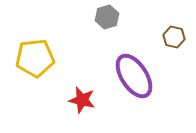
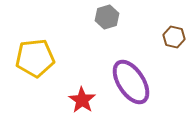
purple ellipse: moved 3 px left, 6 px down
red star: rotated 20 degrees clockwise
